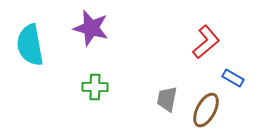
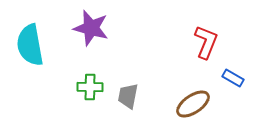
red L-shape: rotated 28 degrees counterclockwise
green cross: moved 5 px left
gray trapezoid: moved 39 px left, 3 px up
brown ellipse: moved 13 px left, 6 px up; rotated 28 degrees clockwise
